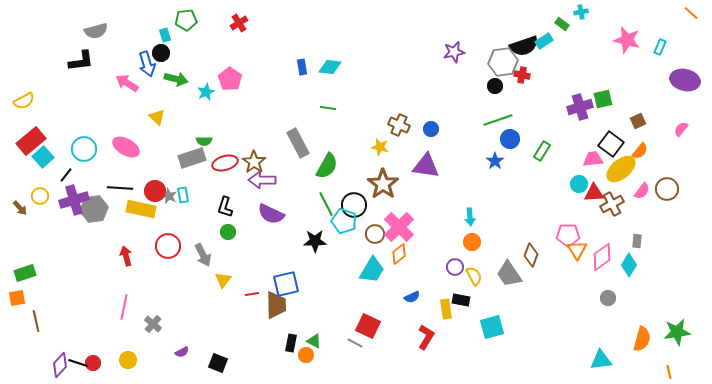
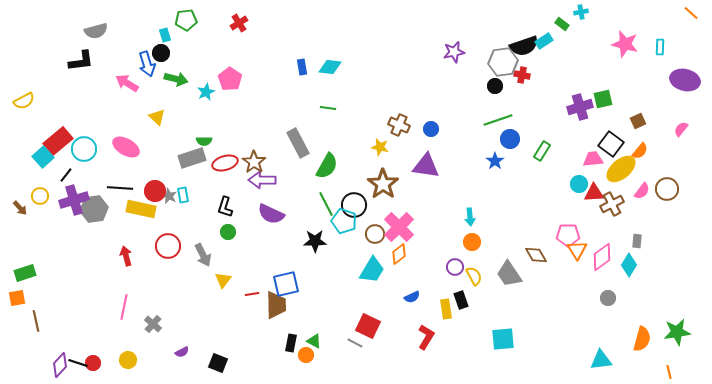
pink star at (627, 40): moved 2 px left, 4 px down
cyan rectangle at (660, 47): rotated 21 degrees counterclockwise
red rectangle at (31, 141): moved 27 px right
brown diamond at (531, 255): moved 5 px right; rotated 50 degrees counterclockwise
black rectangle at (461, 300): rotated 60 degrees clockwise
cyan square at (492, 327): moved 11 px right, 12 px down; rotated 10 degrees clockwise
